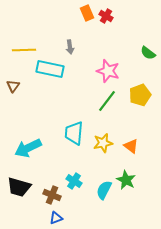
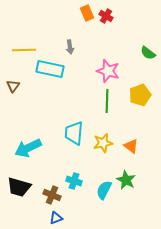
green line: rotated 35 degrees counterclockwise
cyan cross: rotated 14 degrees counterclockwise
